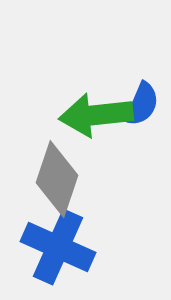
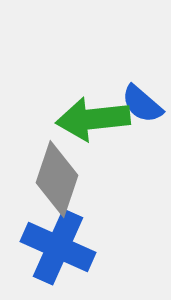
blue semicircle: rotated 108 degrees clockwise
green arrow: moved 3 px left, 4 px down
